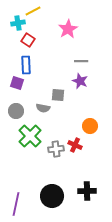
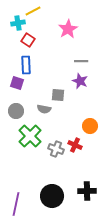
gray semicircle: moved 1 px right, 1 px down
gray cross: rotated 28 degrees clockwise
